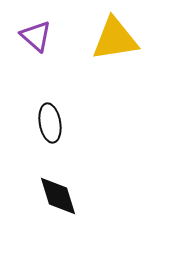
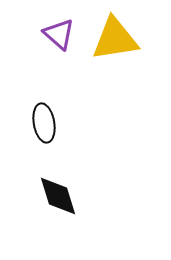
purple triangle: moved 23 px right, 2 px up
black ellipse: moved 6 px left
